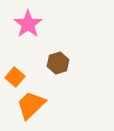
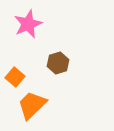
pink star: rotated 12 degrees clockwise
orange trapezoid: moved 1 px right
